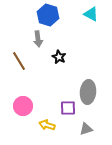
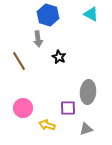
pink circle: moved 2 px down
